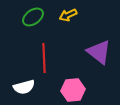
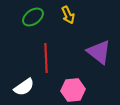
yellow arrow: rotated 90 degrees counterclockwise
red line: moved 2 px right
white semicircle: rotated 20 degrees counterclockwise
